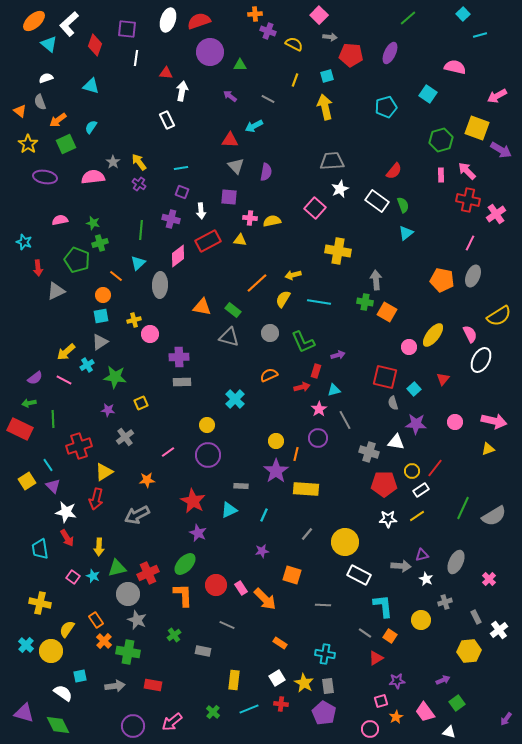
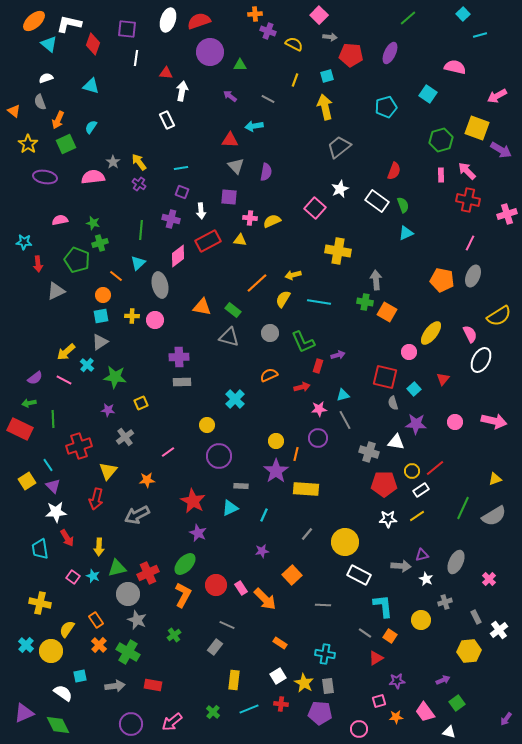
white L-shape at (69, 24): rotated 55 degrees clockwise
red diamond at (95, 45): moved 2 px left, 1 px up
orange triangle at (20, 111): moved 6 px left
orange arrow at (58, 120): rotated 30 degrees counterclockwise
cyan arrow at (254, 126): rotated 18 degrees clockwise
gray trapezoid at (332, 161): moved 7 px right, 14 px up; rotated 35 degrees counterclockwise
red semicircle at (394, 171): rotated 18 degrees counterclockwise
pink cross at (496, 214): moved 11 px right; rotated 18 degrees clockwise
yellow semicircle at (272, 221): rotated 12 degrees counterclockwise
cyan triangle at (406, 233): rotated 14 degrees clockwise
cyan star at (24, 242): rotated 14 degrees counterclockwise
red arrow at (38, 268): moved 4 px up
gray ellipse at (160, 285): rotated 15 degrees counterclockwise
yellow cross at (134, 320): moved 2 px left, 4 px up; rotated 16 degrees clockwise
pink circle at (150, 334): moved 5 px right, 14 px up
yellow ellipse at (433, 335): moved 2 px left, 2 px up
pink circle at (409, 347): moved 5 px down
cyan cross at (87, 365): rotated 16 degrees counterclockwise
red rectangle at (316, 371): moved 2 px right, 5 px up
cyan triangle at (334, 390): moved 9 px right, 5 px down
pink star at (319, 409): rotated 28 degrees clockwise
yellow triangle at (488, 449): moved 7 px right, 30 px down
purple circle at (208, 455): moved 11 px right, 1 px down
red line at (435, 468): rotated 12 degrees clockwise
yellow triangle at (104, 472): moved 4 px right, 1 px up; rotated 18 degrees counterclockwise
cyan triangle at (229, 510): moved 1 px right, 2 px up
white star at (66, 512): moved 10 px left; rotated 15 degrees counterclockwise
orange square at (292, 575): rotated 30 degrees clockwise
orange L-shape at (183, 595): rotated 30 degrees clockwise
orange cross at (104, 641): moved 5 px left, 4 px down
gray rectangle at (203, 651): moved 12 px right, 4 px up; rotated 63 degrees counterclockwise
green cross at (128, 652): rotated 20 degrees clockwise
white square at (277, 678): moved 1 px right, 2 px up
pink square at (381, 701): moved 2 px left
purple triangle at (24, 713): rotated 40 degrees counterclockwise
purple pentagon at (324, 713): moved 4 px left; rotated 25 degrees counterclockwise
orange star at (396, 717): rotated 24 degrees clockwise
purple circle at (133, 726): moved 2 px left, 2 px up
pink circle at (370, 729): moved 11 px left
